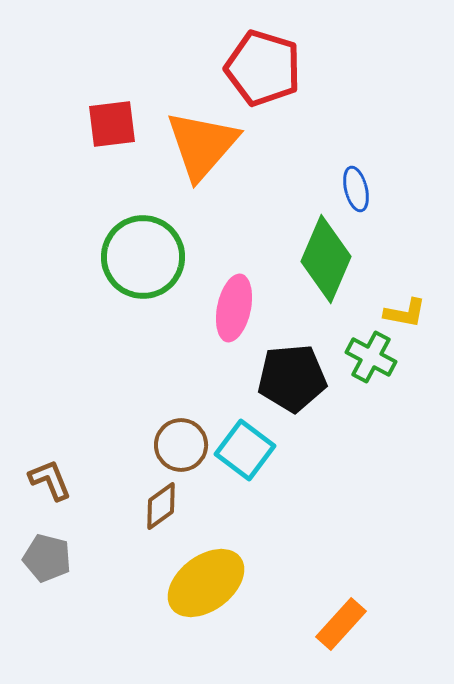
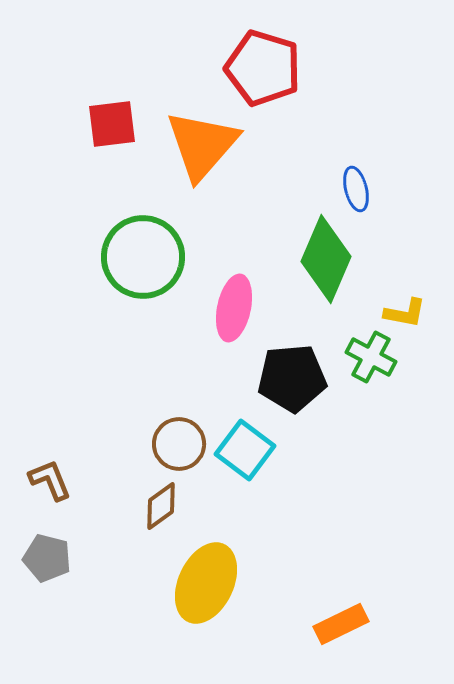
brown circle: moved 2 px left, 1 px up
yellow ellipse: rotated 28 degrees counterclockwise
orange rectangle: rotated 22 degrees clockwise
